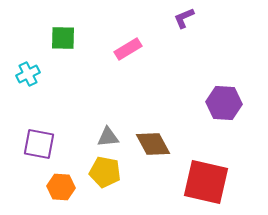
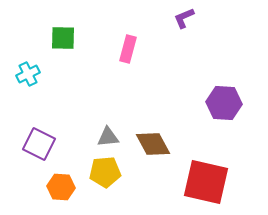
pink rectangle: rotated 44 degrees counterclockwise
purple square: rotated 16 degrees clockwise
yellow pentagon: rotated 16 degrees counterclockwise
